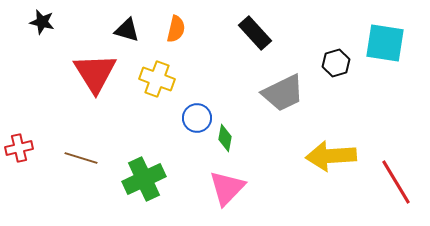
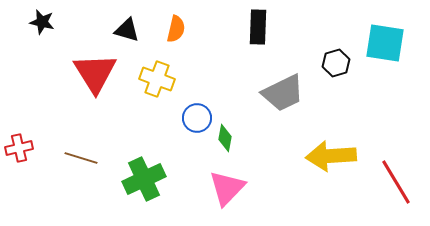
black rectangle: moved 3 px right, 6 px up; rotated 44 degrees clockwise
